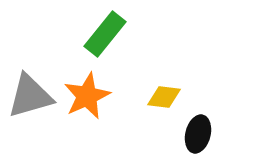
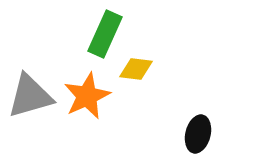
green rectangle: rotated 15 degrees counterclockwise
yellow diamond: moved 28 px left, 28 px up
